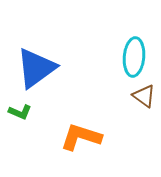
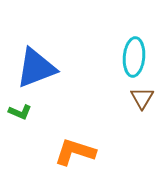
blue triangle: rotated 15 degrees clockwise
brown triangle: moved 2 px left, 2 px down; rotated 25 degrees clockwise
orange L-shape: moved 6 px left, 15 px down
